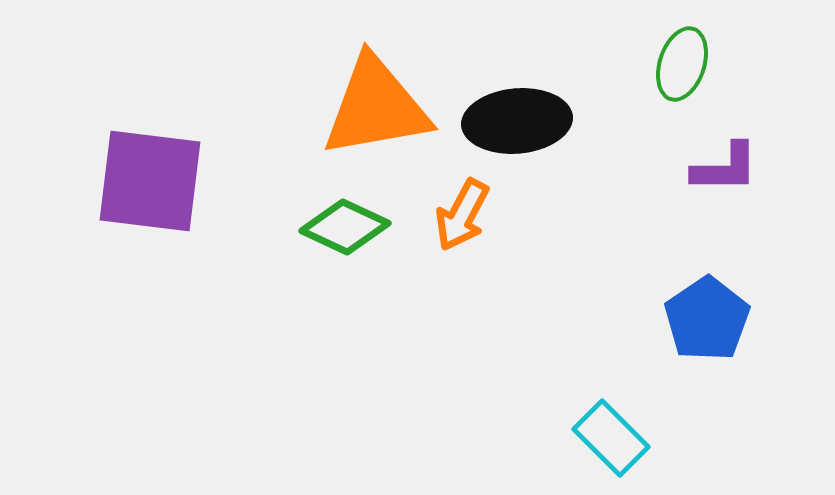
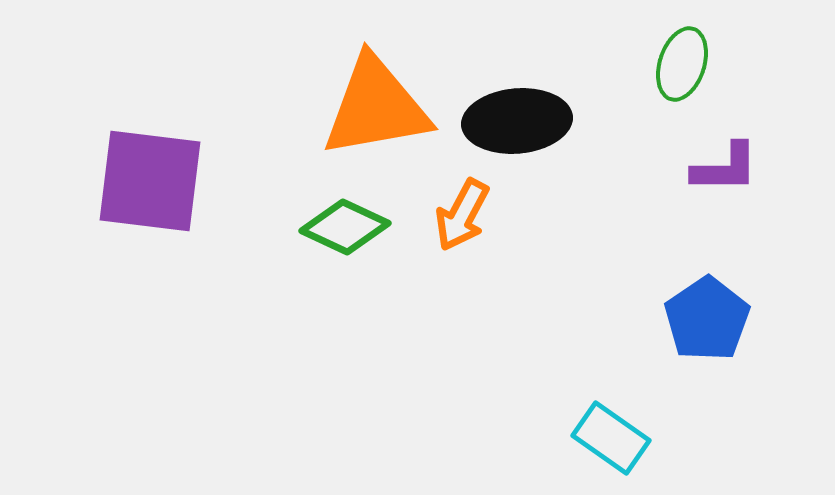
cyan rectangle: rotated 10 degrees counterclockwise
